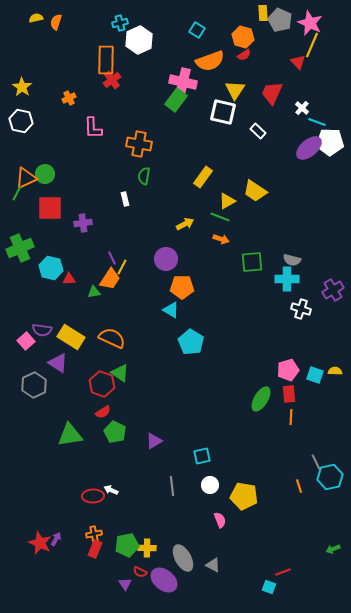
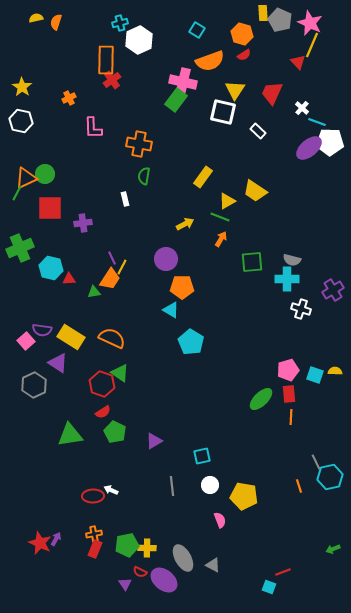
orange hexagon at (243, 37): moved 1 px left, 3 px up
orange arrow at (221, 239): rotated 77 degrees counterclockwise
green ellipse at (261, 399): rotated 15 degrees clockwise
